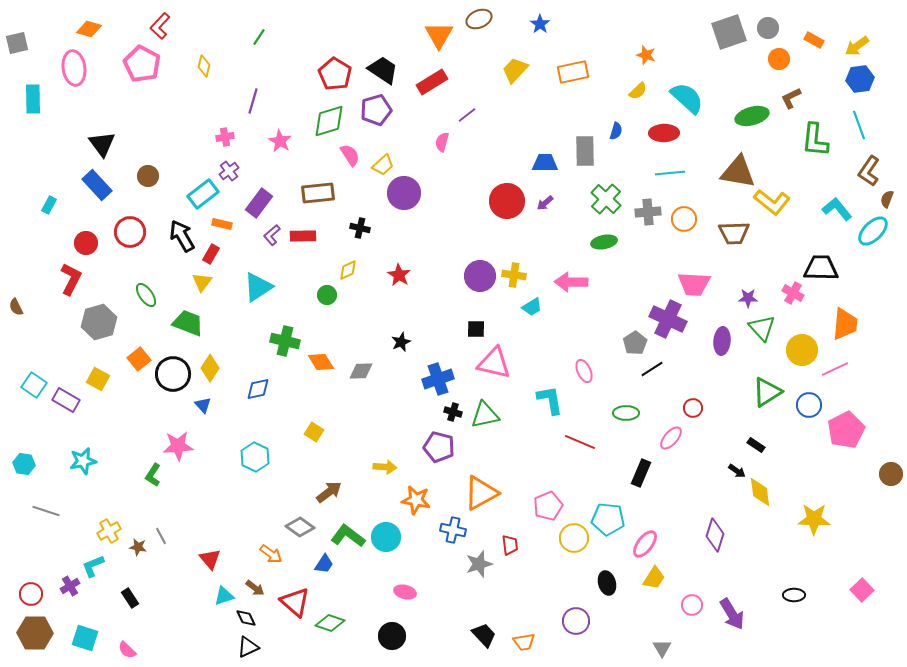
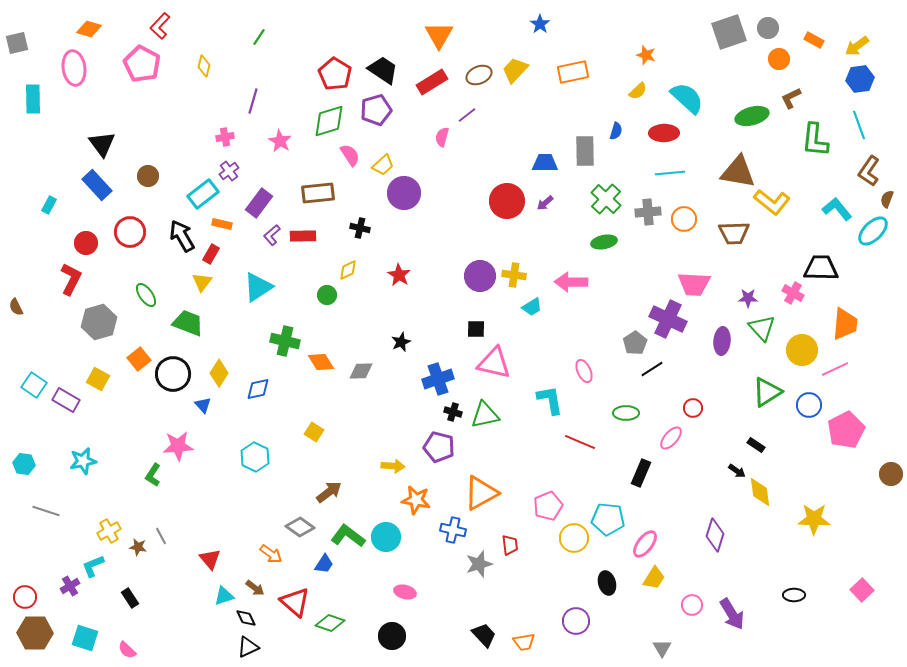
brown ellipse at (479, 19): moved 56 px down
pink semicircle at (442, 142): moved 5 px up
yellow diamond at (210, 368): moved 9 px right, 5 px down
yellow arrow at (385, 467): moved 8 px right, 1 px up
red circle at (31, 594): moved 6 px left, 3 px down
